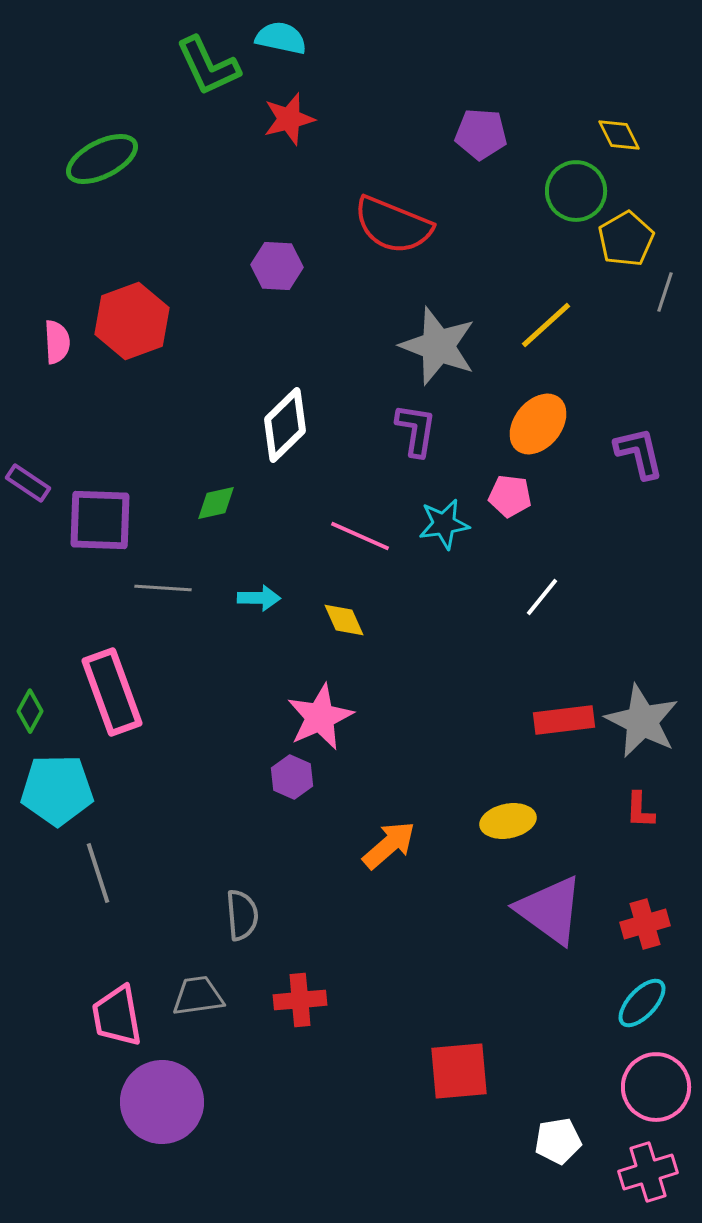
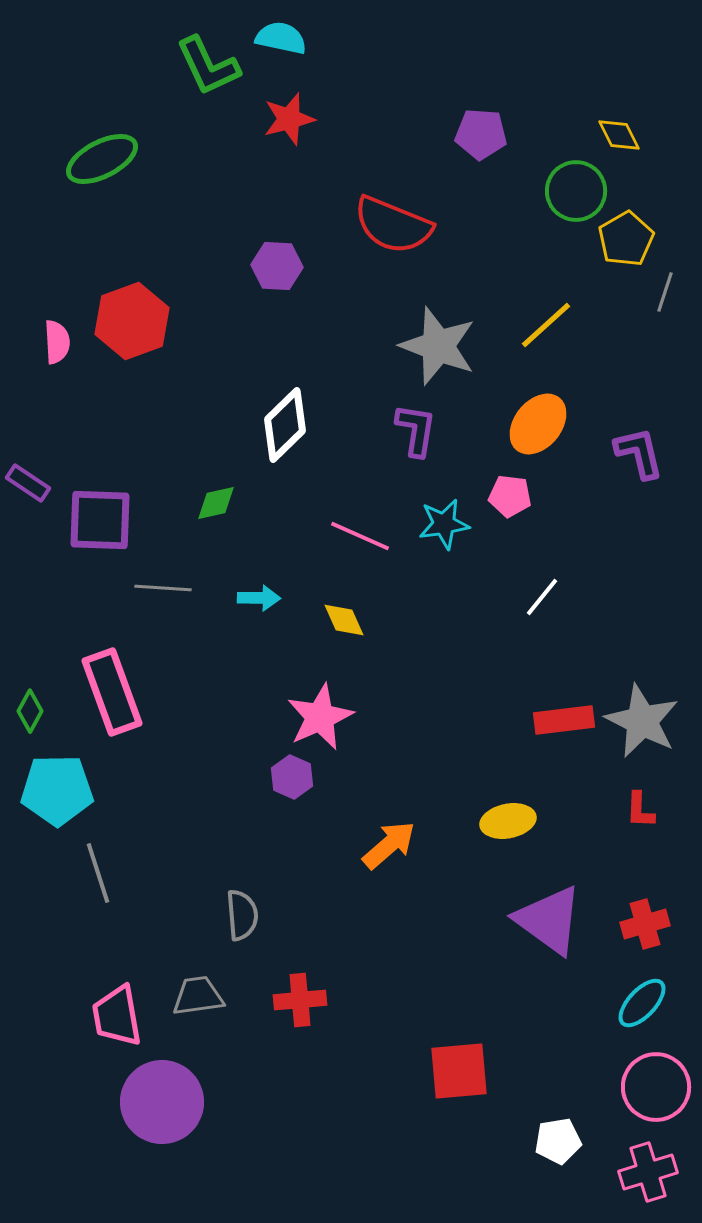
purple triangle at (550, 910): moved 1 px left, 10 px down
